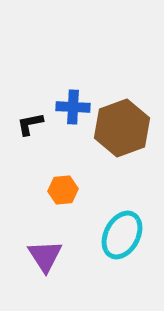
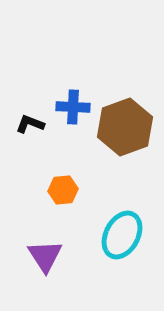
black L-shape: rotated 32 degrees clockwise
brown hexagon: moved 3 px right, 1 px up
